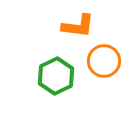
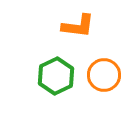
orange circle: moved 14 px down
